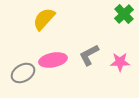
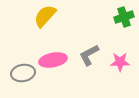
green cross: moved 3 px down; rotated 24 degrees clockwise
yellow semicircle: moved 1 px right, 3 px up
gray ellipse: rotated 20 degrees clockwise
